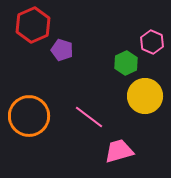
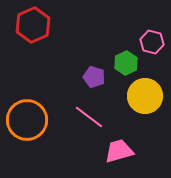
pink hexagon: rotated 10 degrees counterclockwise
purple pentagon: moved 32 px right, 27 px down
orange circle: moved 2 px left, 4 px down
